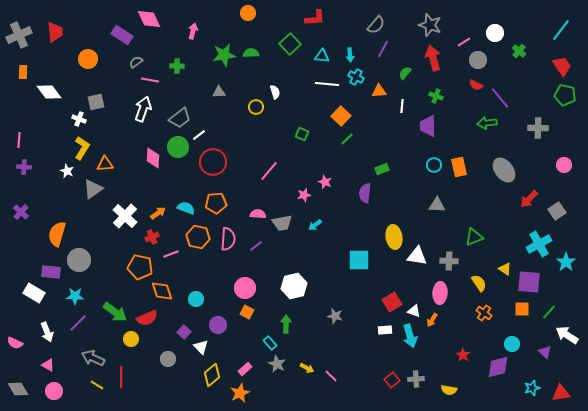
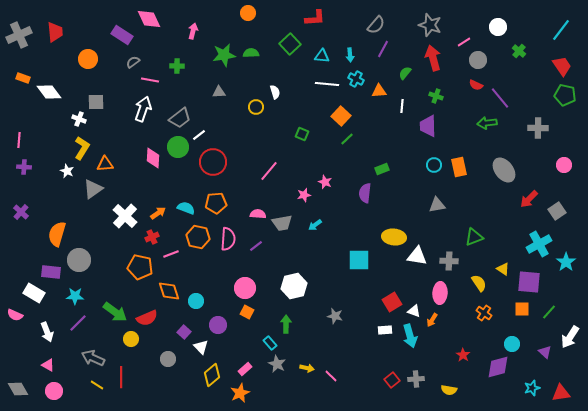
white circle at (495, 33): moved 3 px right, 6 px up
gray semicircle at (136, 62): moved 3 px left
orange rectangle at (23, 72): moved 6 px down; rotated 72 degrees counterclockwise
cyan cross at (356, 77): moved 2 px down
gray square at (96, 102): rotated 12 degrees clockwise
gray triangle at (437, 205): rotated 12 degrees counterclockwise
yellow ellipse at (394, 237): rotated 75 degrees counterclockwise
yellow triangle at (505, 269): moved 2 px left
orange diamond at (162, 291): moved 7 px right
cyan circle at (196, 299): moved 2 px down
white arrow at (567, 335): moved 3 px right, 2 px down; rotated 90 degrees counterclockwise
pink semicircle at (15, 343): moved 28 px up
yellow arrow at (307, 368): rotated 16 degrees counterclockwise
